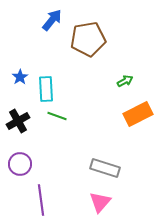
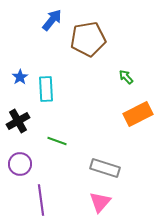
green arrow: moved 1 px right, 4 px up; rotated 105 degrees counterclockwise
green line: moved 25 px down
